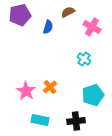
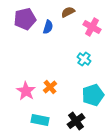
purple pentagon: moved 5 px right, 4 px down
black cross: rotated 30 degrees counterclockwise
